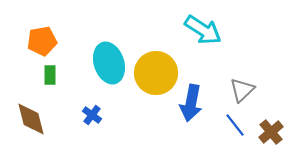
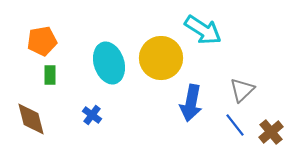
yellow circle: moved 5 px right, 15 px up
